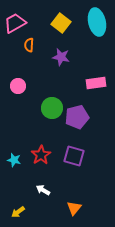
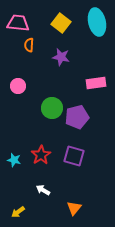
pink trapezoid: moved 3 px right; rotated 35 degrees clockwise
